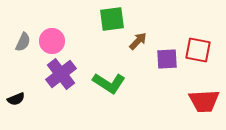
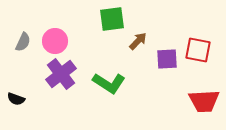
pink circle: moved 3 px right
black semicircle: rotated 42 degrees clockwise
